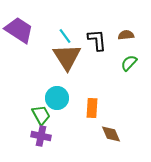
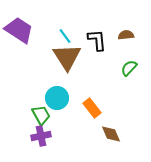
green semicircle: moved 5 px down
orange rectangle: rotated 42 degrees counterclockwise
purple cross: rotated 24 degrees counterclockwise
